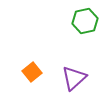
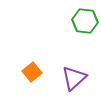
green hexagon: rotated 20 degrees clockwise
